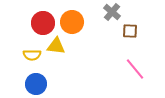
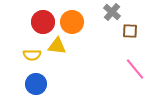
red circle: moved 1 px up
yellow triangle: moved 1 px right
